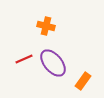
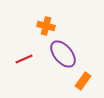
purple ellipse: moved 10 px right, 9 px up
